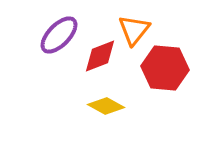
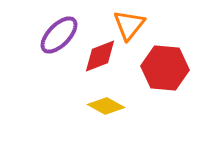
orange triangle: moved 5 px left, 5 px up
